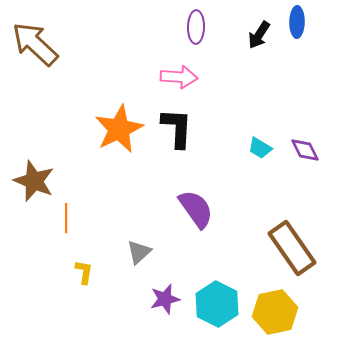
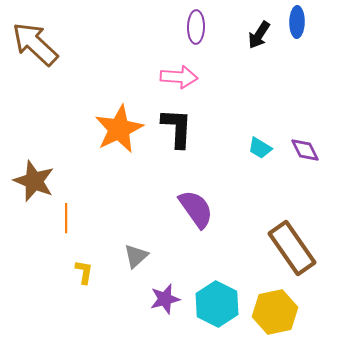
gray triangle: moved 3 px left, 4 px down
